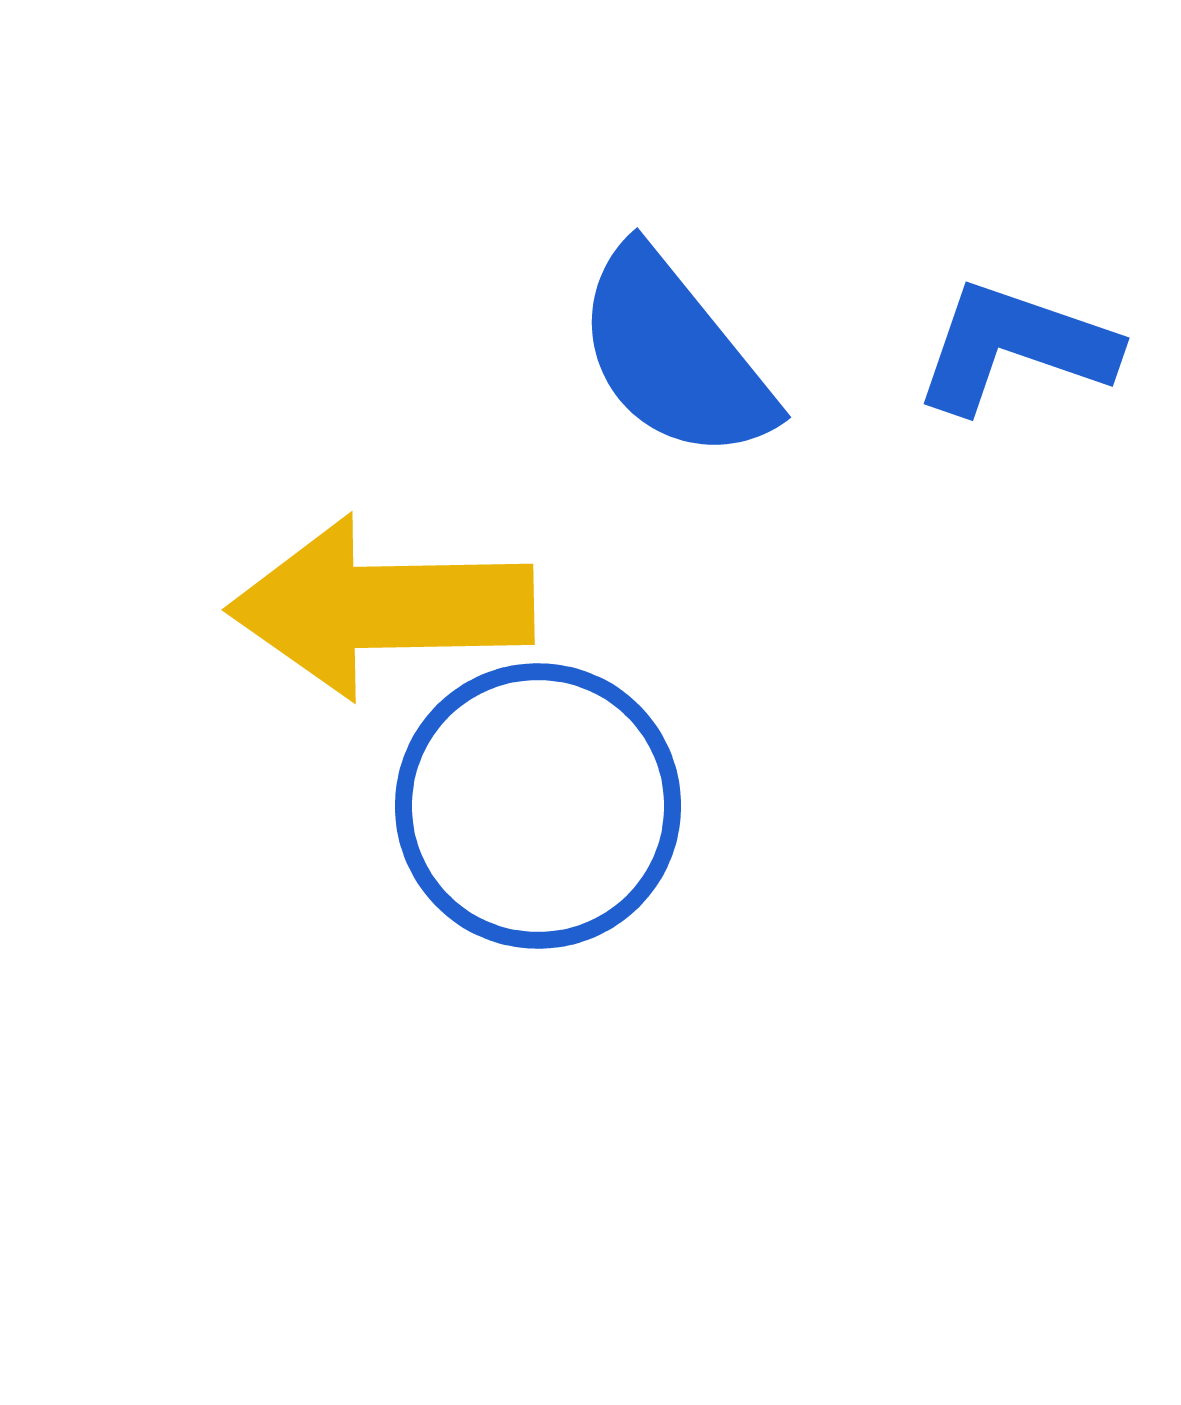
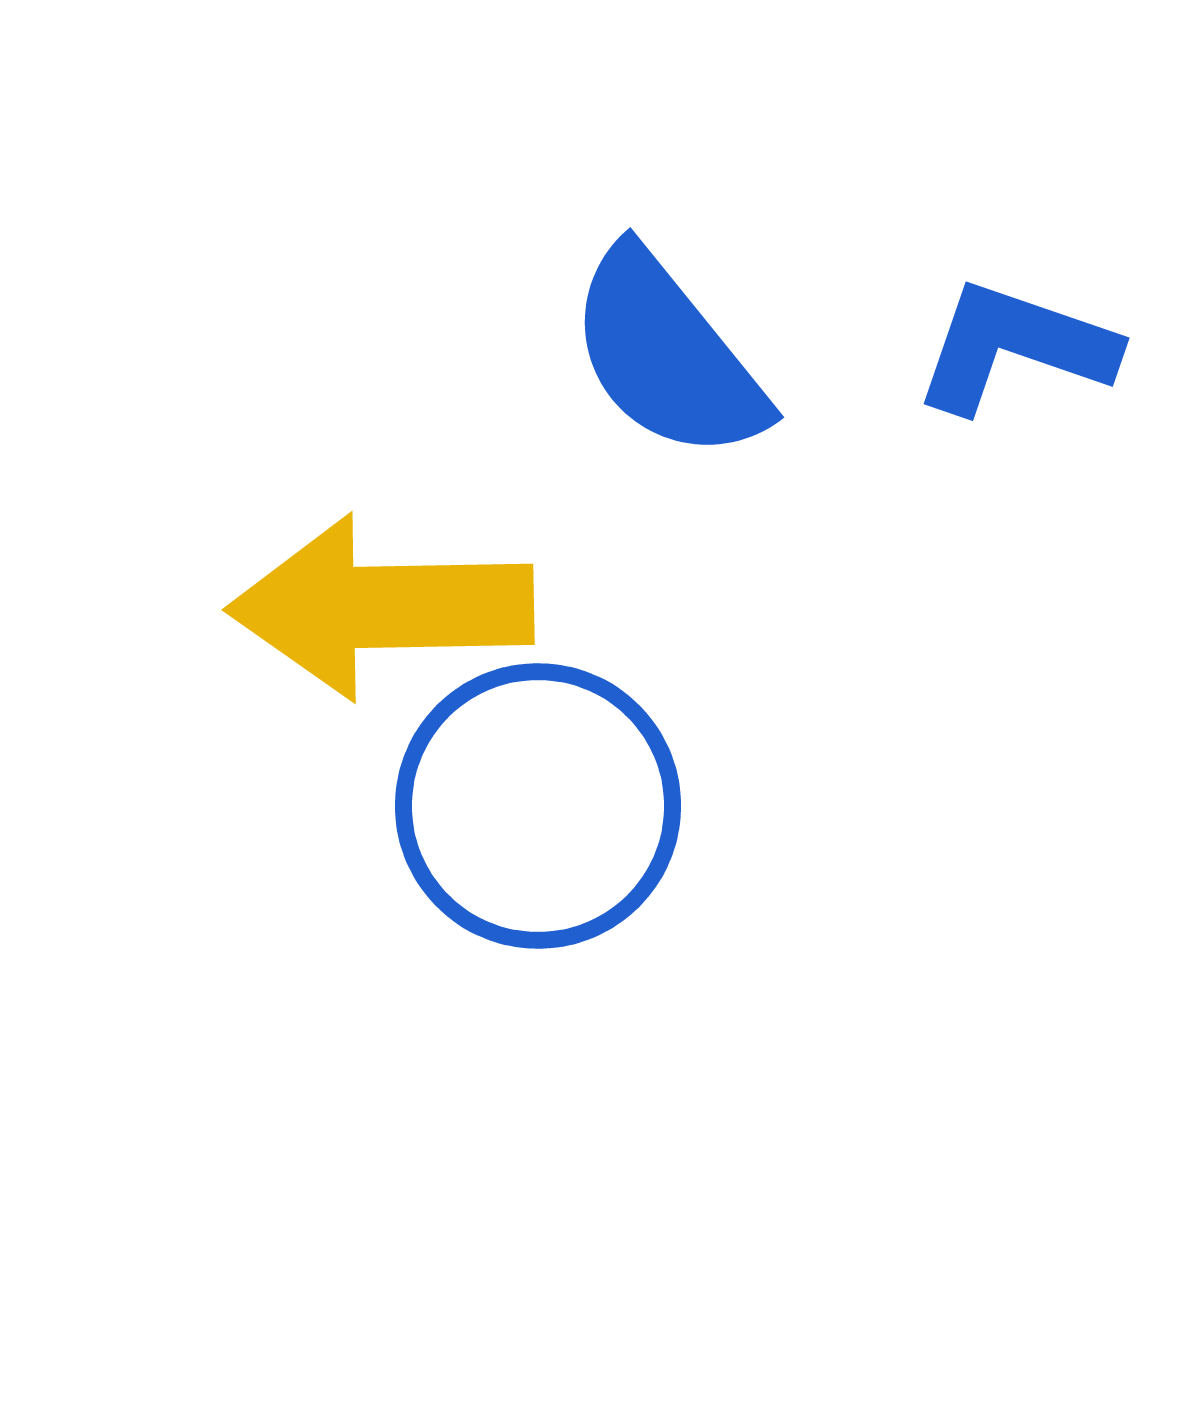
blue semicircle: moved 7 px left
